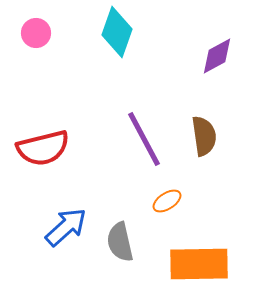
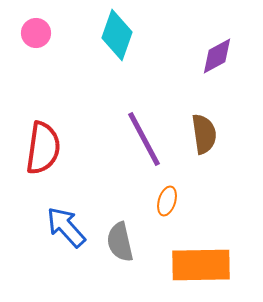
cyan diamond: moved 3 px down
brown semicircle: moved 2 px up
red semicircle: rotated 68 degrees counterclockwise
orange ellipse: rotated 40 degrees counterclockwise
blue arrow: rotated 90 degrees counterclockwise
orange rectangle: moved 2 px right, 1 px down
